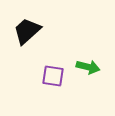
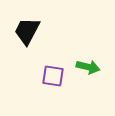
black trapezoid: rotated 20 degrees counterclockwise
